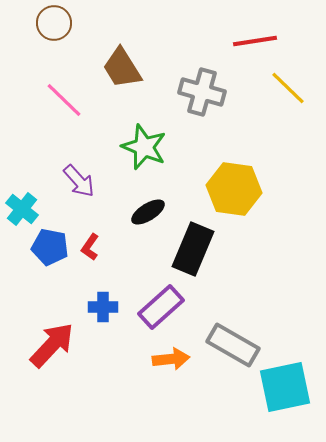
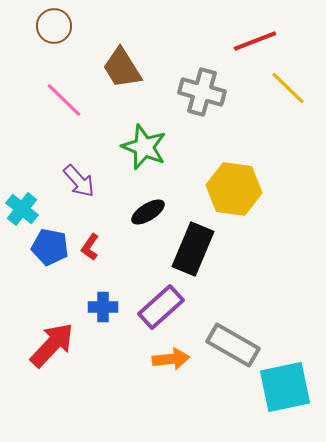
brown circle: moved 3 px down
red line: rotated 12 degrees counterclockwise
